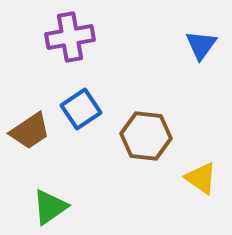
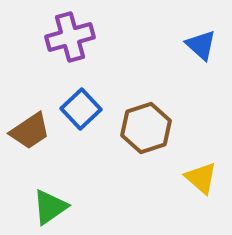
purple cross: rotated 6 degrees counterclockwise
blue triangle: rotated 24 degrees counterclockwise
blue square: rotated 9 degrees counterclockwise
brown hexagon: moved 8 px up; rotated 24 degrees counterclockwise
yellow triangle: rotated 6 degrees clockwise
